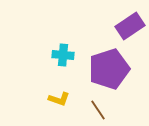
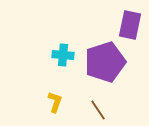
purple rectangle: moved 1 px up; rotated 44 degrees counterclockwise
purple pentagon: moved 4 px left, 7 px up
yellow L-shape: moved 4 px left, 3 px down; rotated 90 degrees counterclockwise
